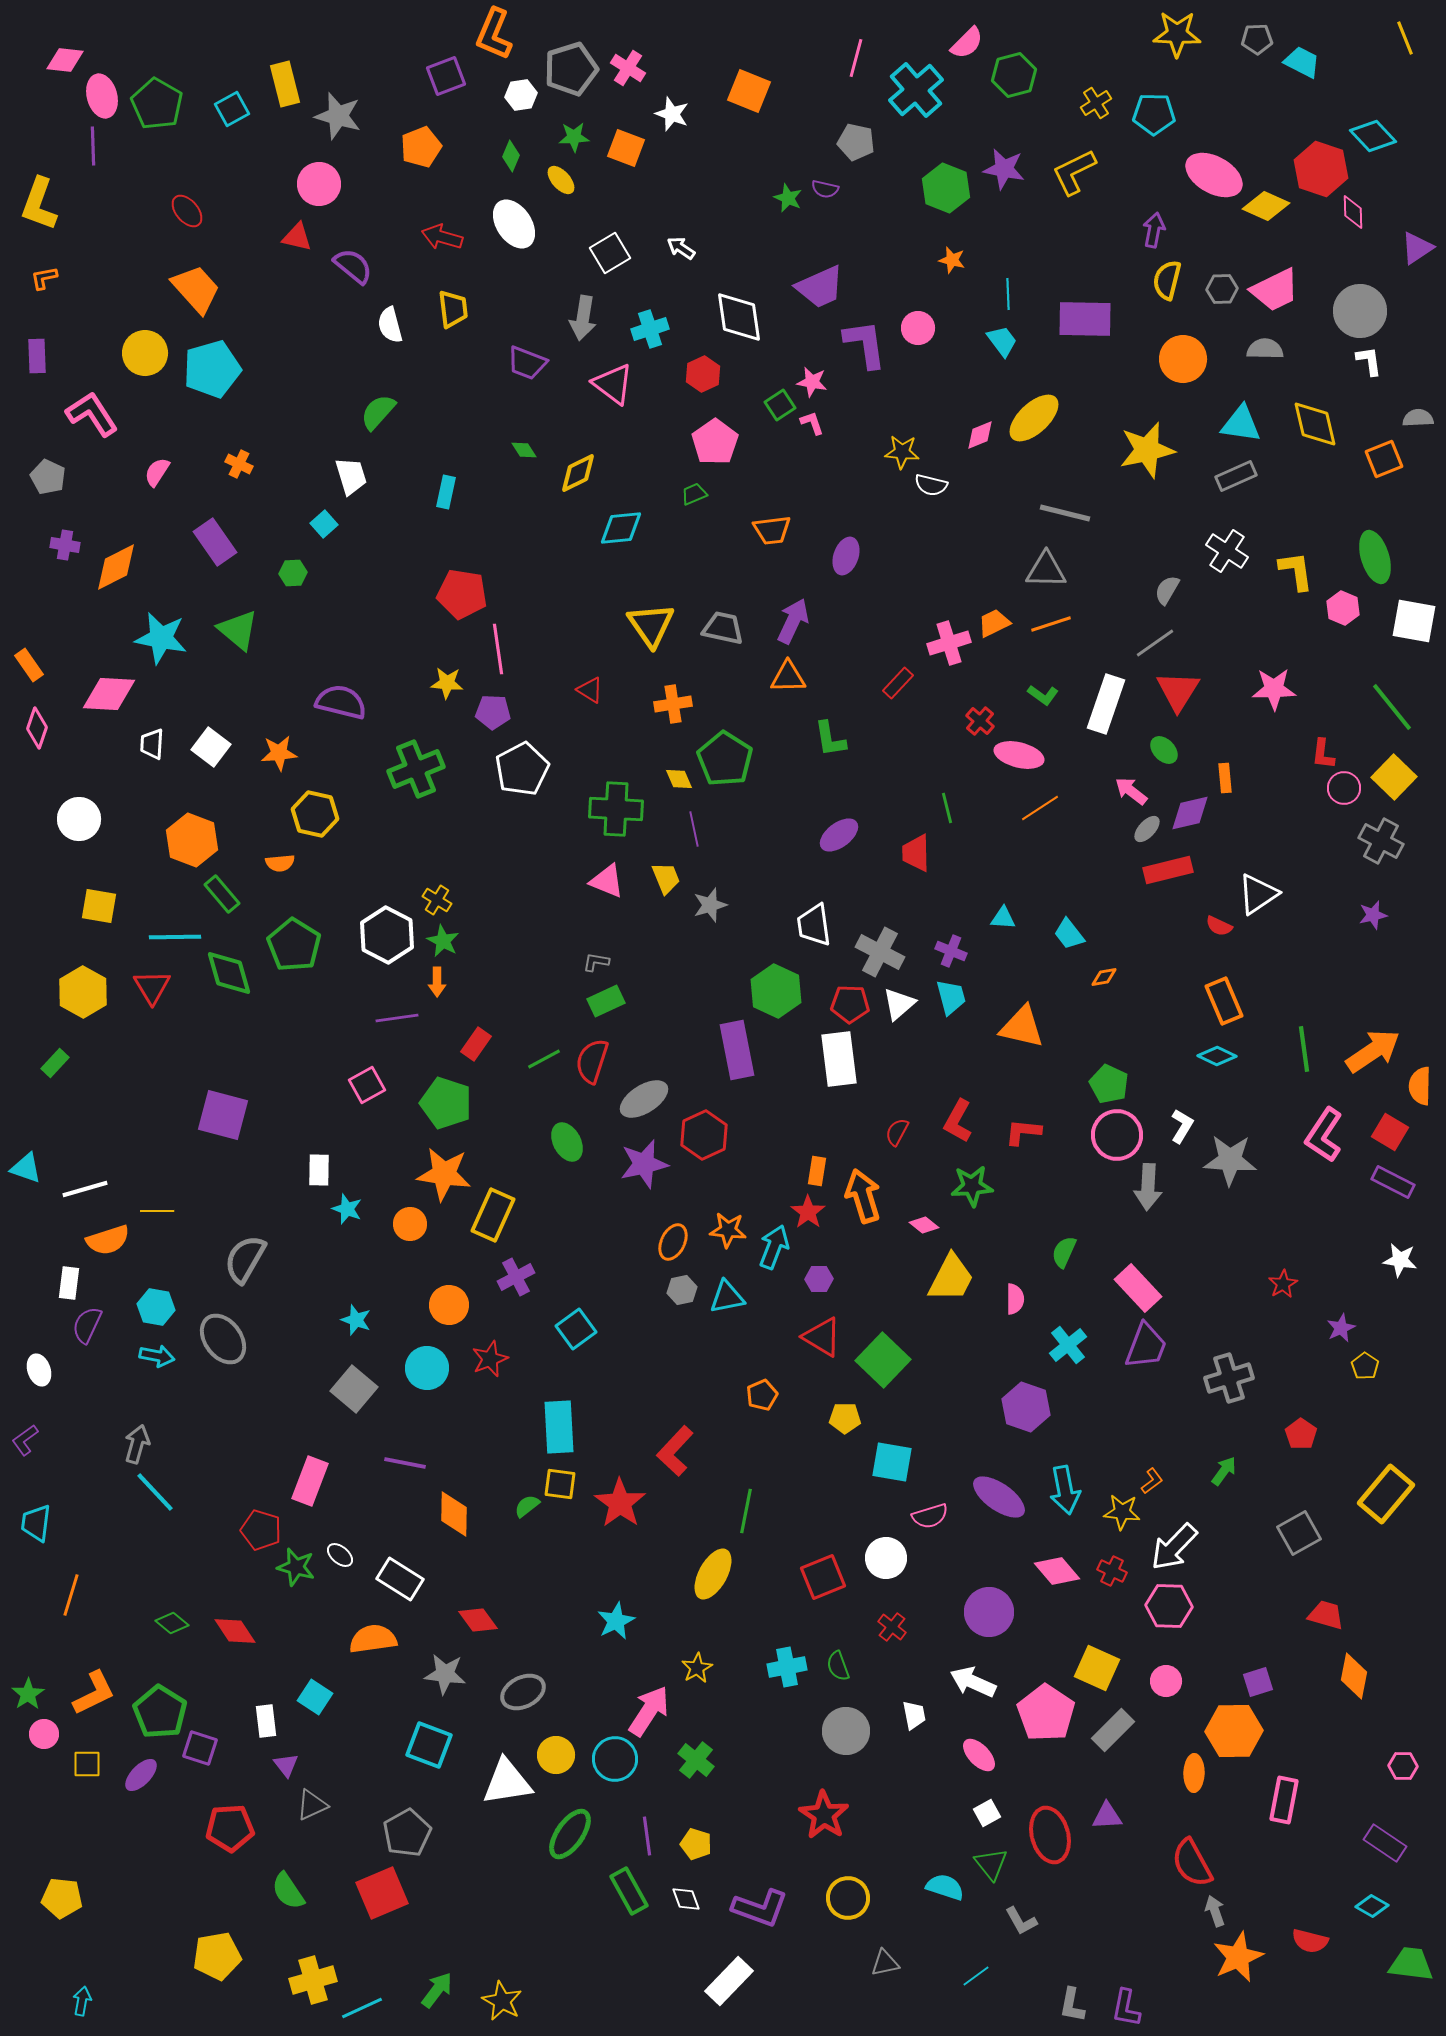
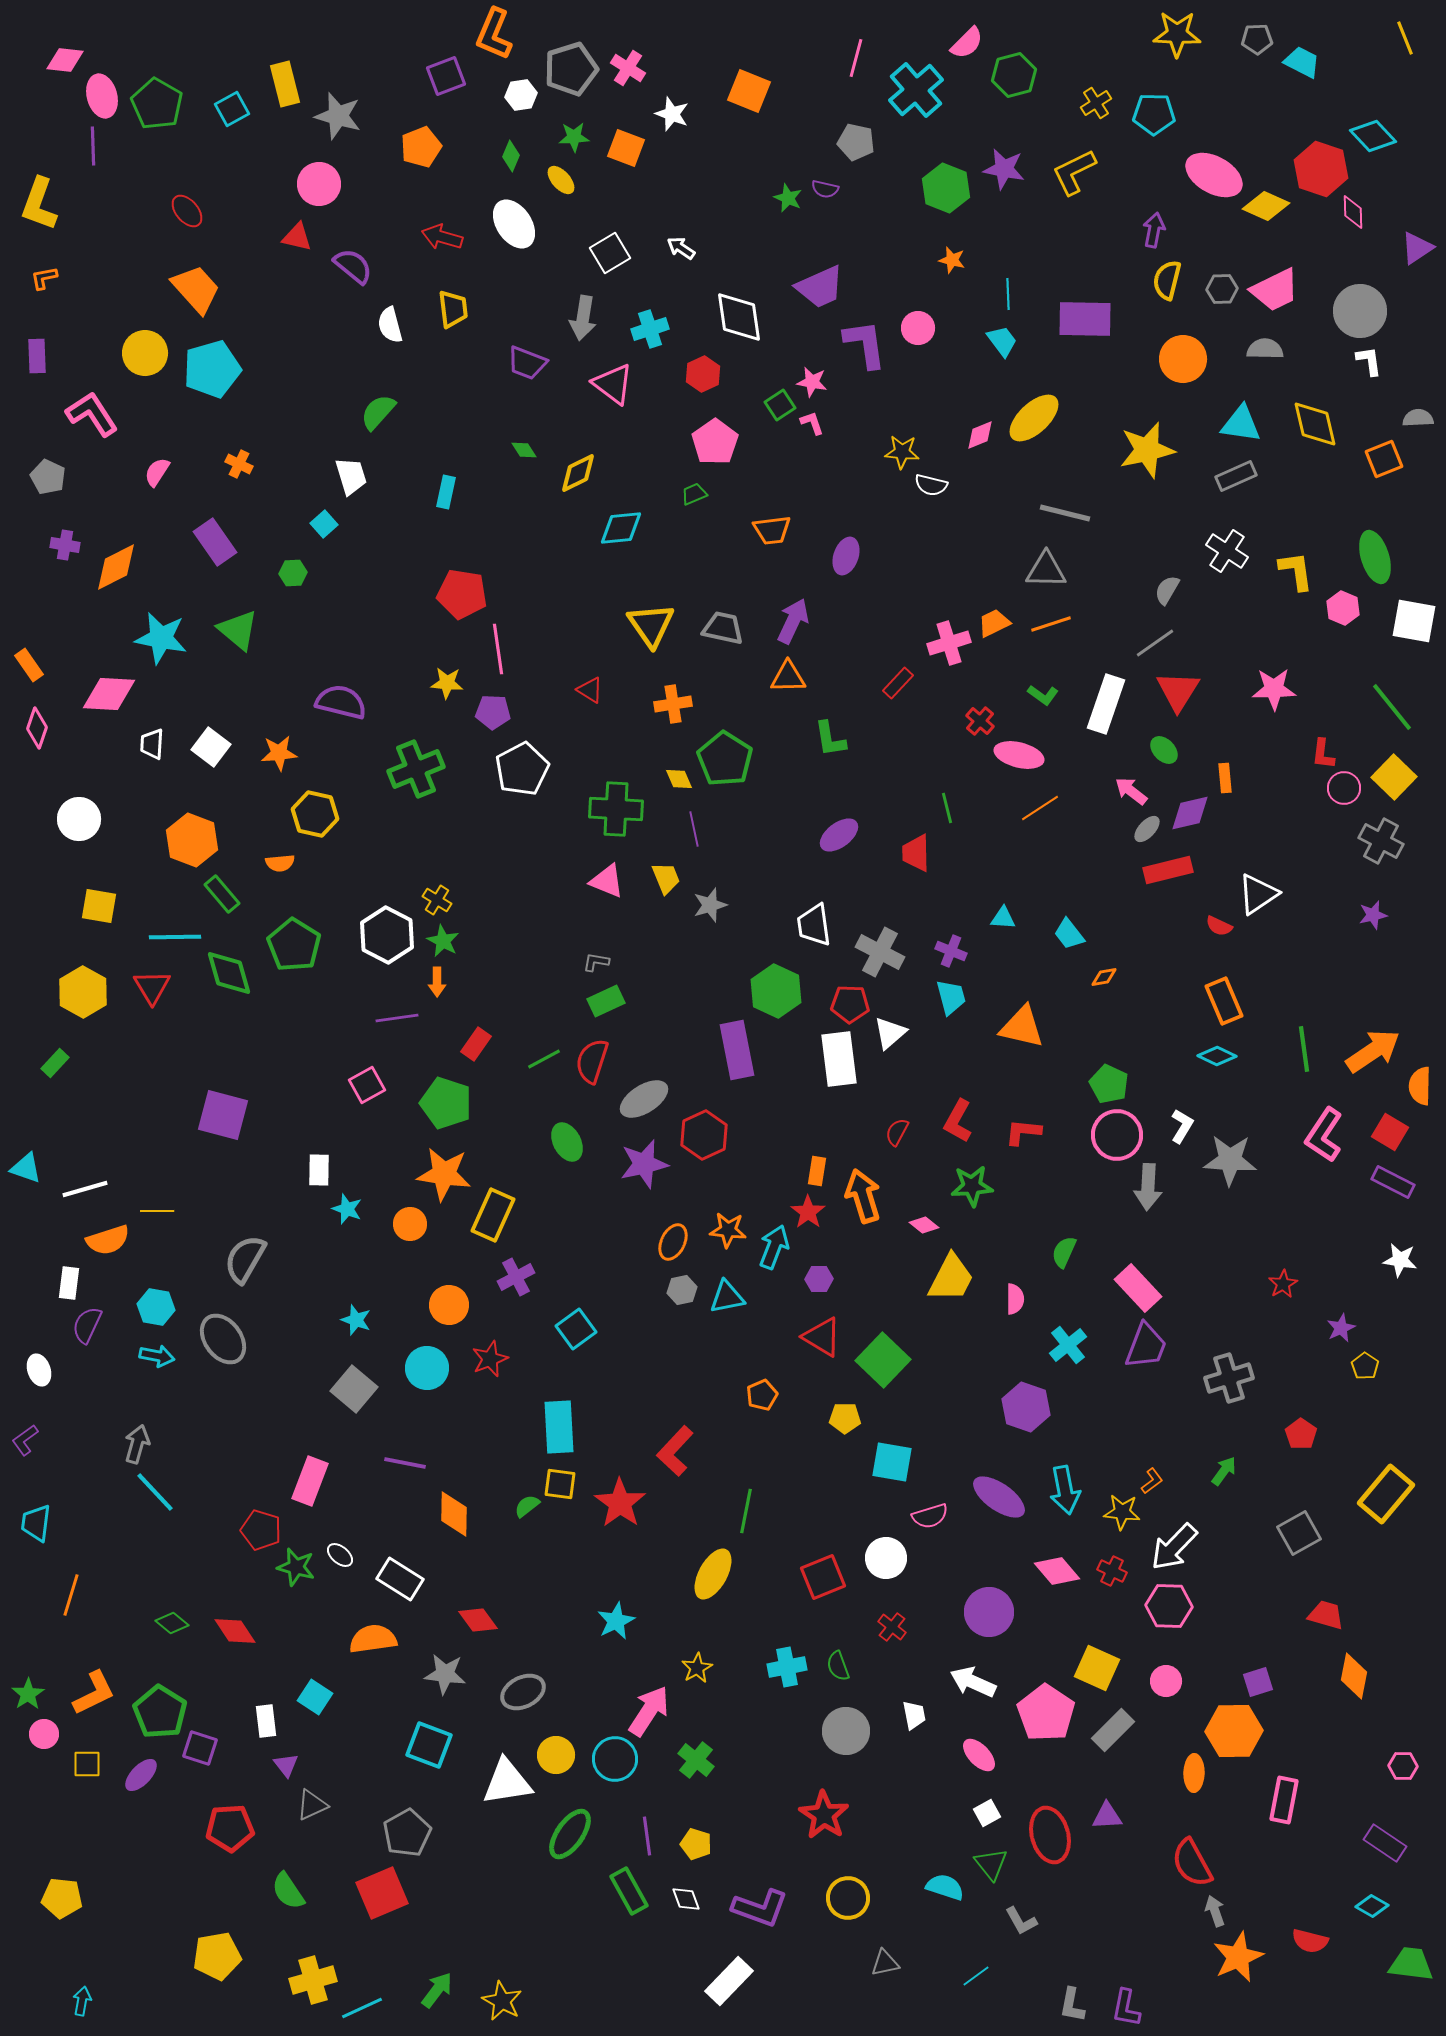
white triangle at (899, 1004): moved 9 px left, 29 px down
